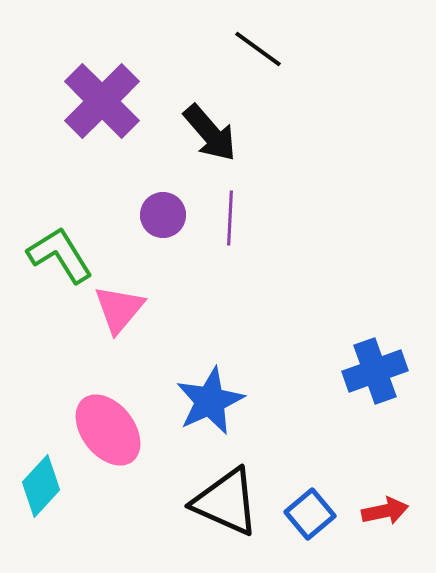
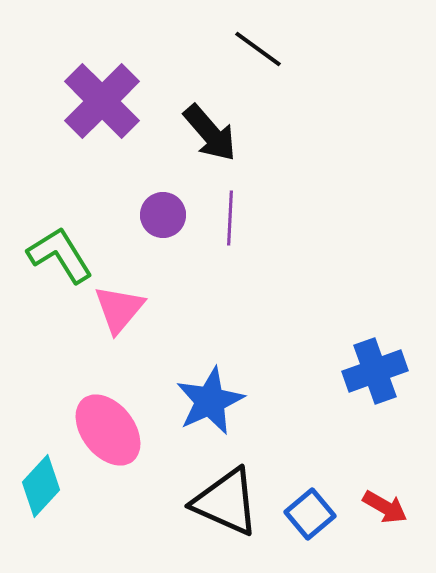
red arrow: moved 4 px up; rotated 42 degrees clockwise
